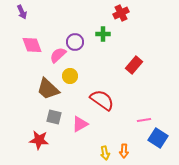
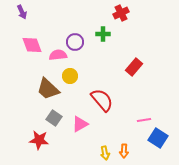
pink semicircle: rotated 36 degrees clockwise
red rectangle: moved 2 px down
red semicircle: rotated 15 degrees clockwise
gray square: moved 1 px down; rotated 21 degrees clockwise
